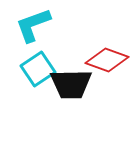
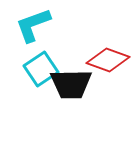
red diamond: moved 1 px right
cyan square: moved 3 px right
